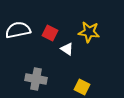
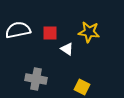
red square: rotated 28 degrees counterclockwise
